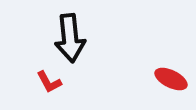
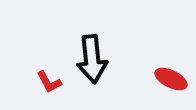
black arrow: moved 22 px right, 21 px down
